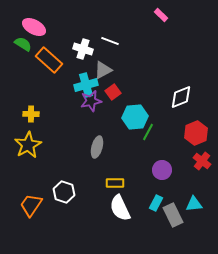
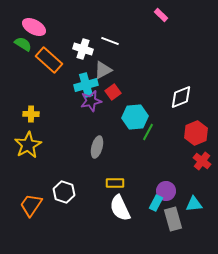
purple circle: moved 4 px right, 21 px down
gray rectangle: moved 4 px down; rotated 10 degrees clockwise
